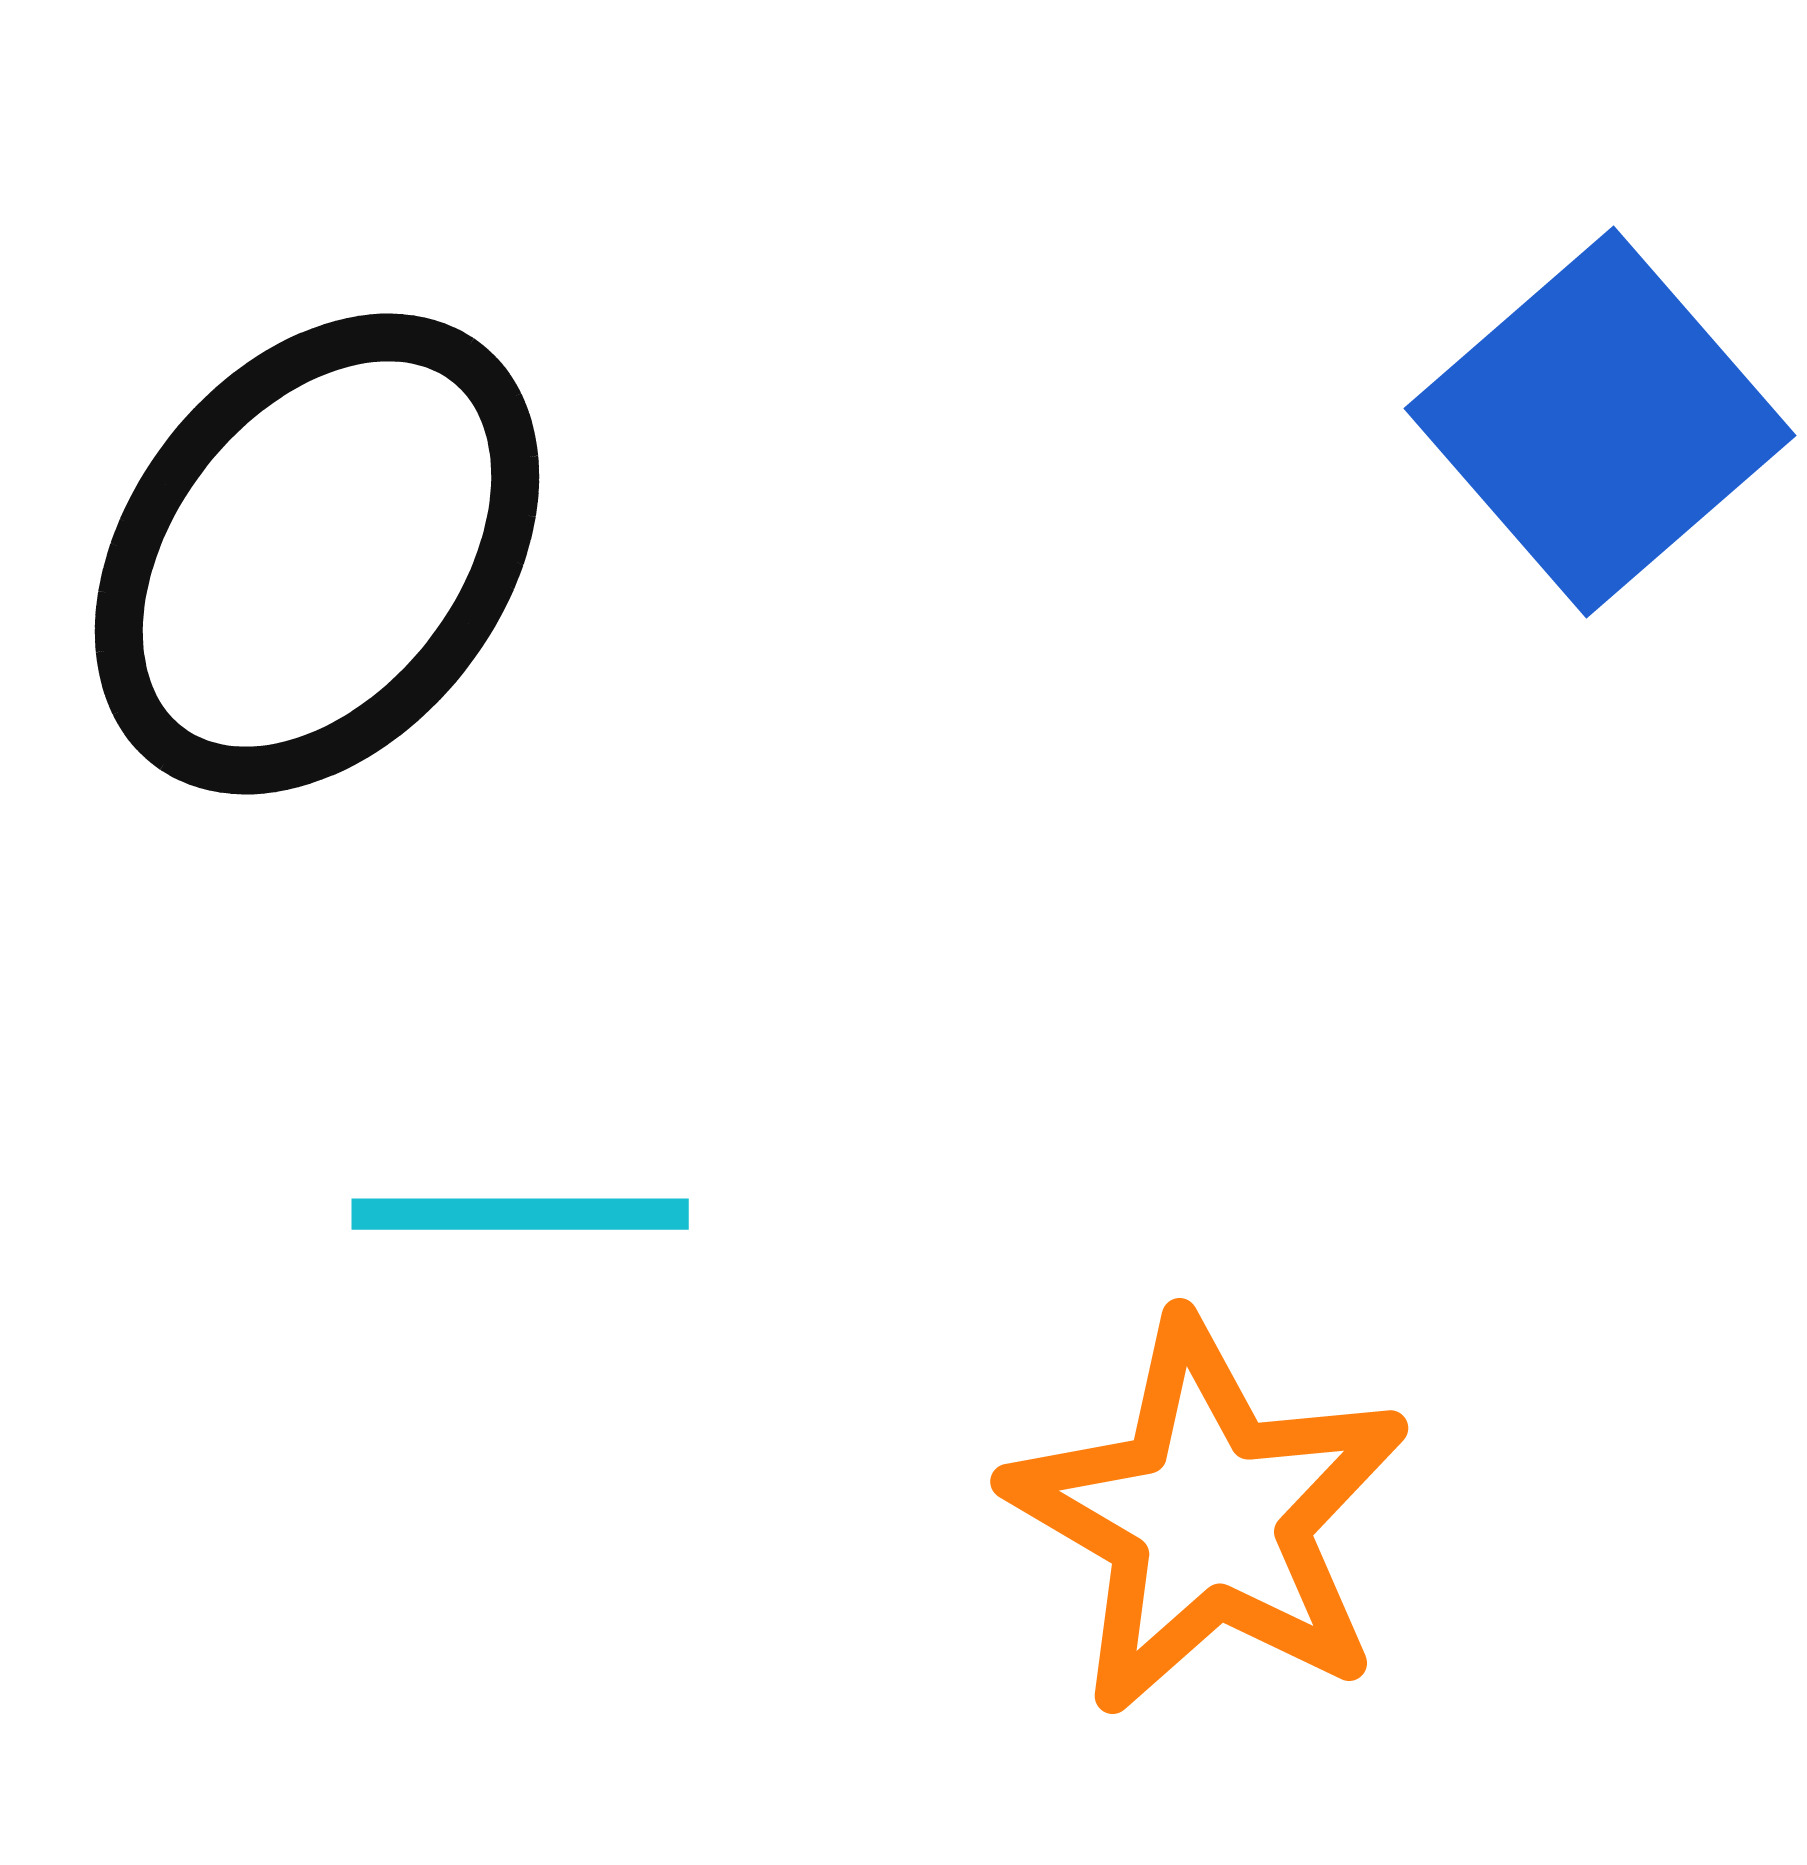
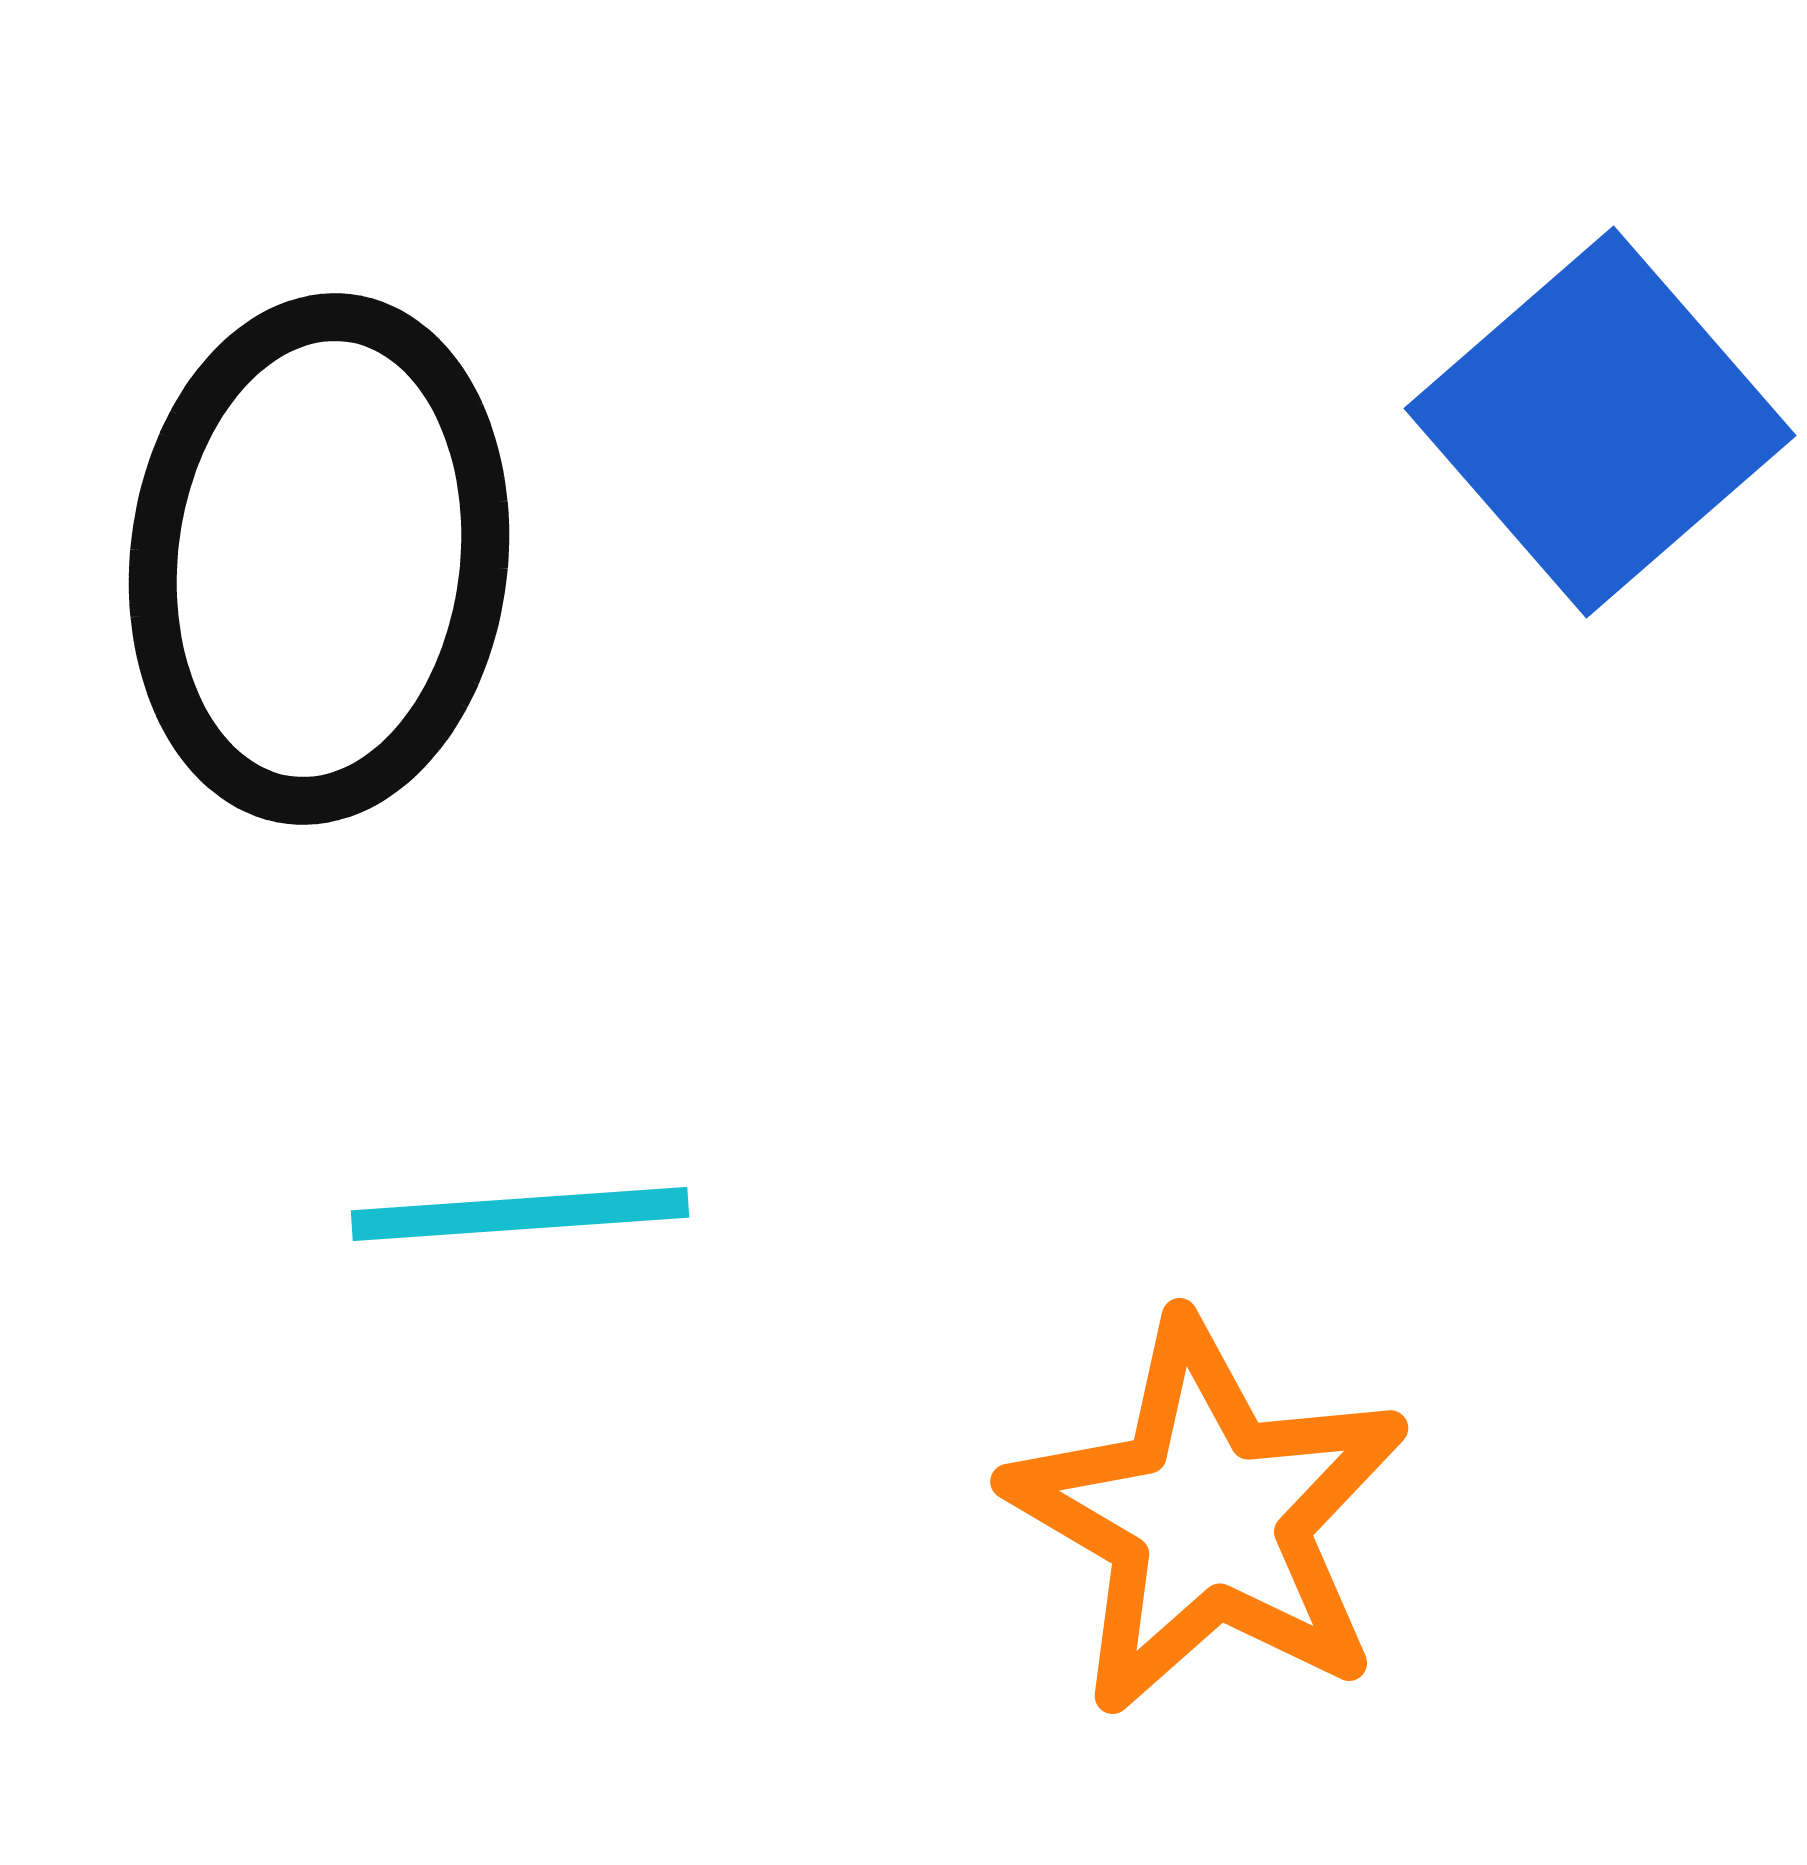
black ellipse: moved 2 px right, 5 px down; rotated 31 degrees counterclockwise
cyan line: rotated 4 degrees counterclockwise
